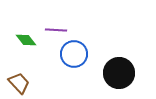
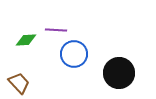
green diamond: rotated 55 degrees counterclockwise
